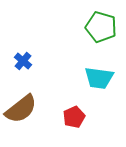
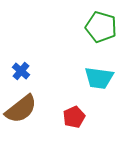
blue cross: moved 2 px left, 10 px down
